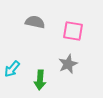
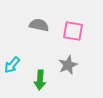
gray semicircle: moved 4 px right, 3 px down
gray star: moved 1 px down
cyan arrow: moved 4 px up
